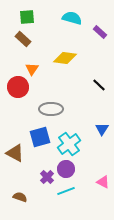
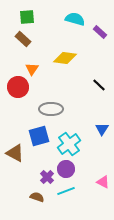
cyan semicircle: moved 3 px right, 1 px down
blue square: moved 1 px left, 1 px up
brown semicircle: moved 17 px right
